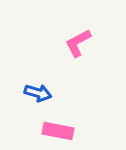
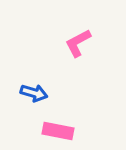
blue arrow: moved 4 px left
